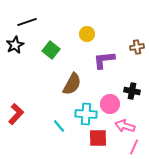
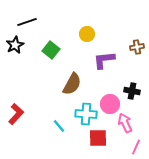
pink arrow: moved 3 px up; rotated 48 degrees clockwise
pink line: moved 2 px right
